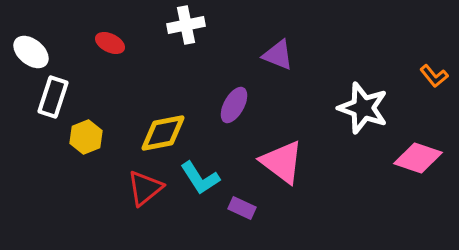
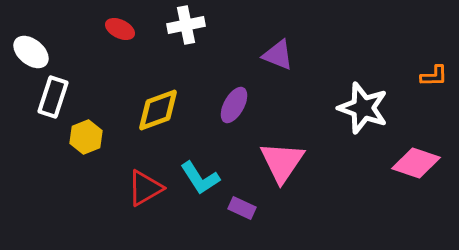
red ellipse: moved 10 px right, 14 px up
orange L-shape: rotated 52 degrees counterclockwise
yellow diamond: moved 5 px left, 23 px up; rotated 9 degrees counterclockwise
pink diamond: moved 2 px left, 5 px down
pink triangle: rotated 27 degrees clockwise
red triangle: rotated 9 degrees clockwise
